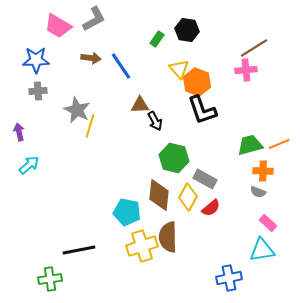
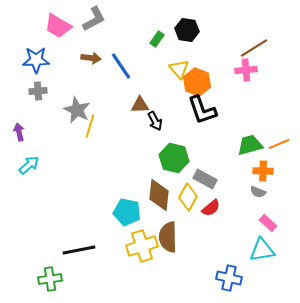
blue cross: rotated 25 degrees clockwise
